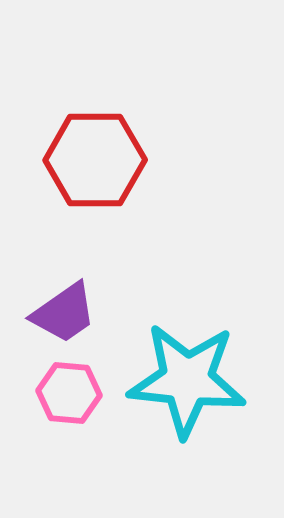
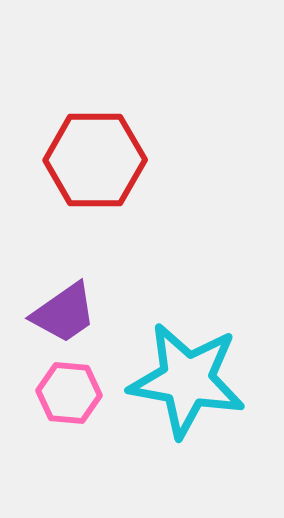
cyan star: rotated 4 degrees clockwise
